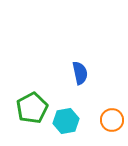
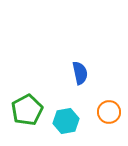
green pentagon: moved 5 px left, 2 px down
orange circle: moved 3 px left, 8 px up
